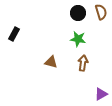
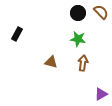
brown semicircle: rotated 28 degrees counterclockwise
black rectangle: moved 3 px right
